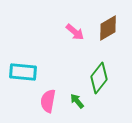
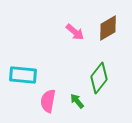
cyan rectangle: moved 3 px down
